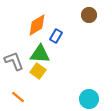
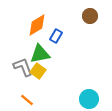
brown circle: moved 1 px right, 1 px down
green triangle: rotated 15 degrees counterclockwise
gray L-shape: moved 9 px right, 6 px down
orange line: moved 9 px right, 3 px down
